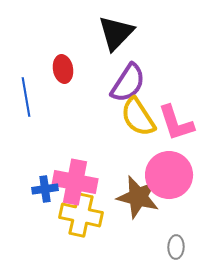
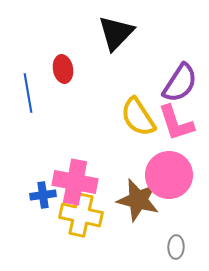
purple semicircle: moved 52 px right
blue line: moved 2 px right, 4 px up
blue cross: moved 2 px left, 6 px down
brown star: moved 3 px down
